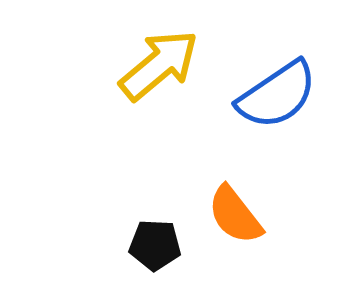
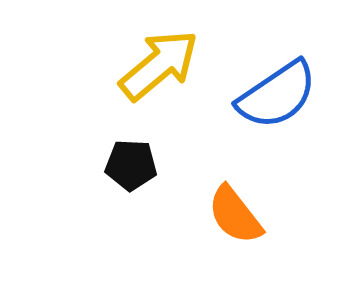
black pentagon: moved 24 px left, 80 px up
